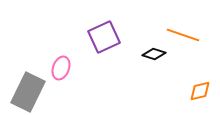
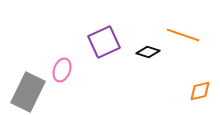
purple square: moved 5 px down
black diamond: moved 6 px left, 2 px up
pink ellipse: moved 1 px right, 2 px down
